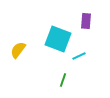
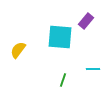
purple rectangle: rotated 35 degrees clockwise
cyan square: moved 2 px right, 2 px up; rotated 16 degrees counterclockwise
cyan line: moved 14 px right, 13 px down; rotated 24 degrees clockwise
